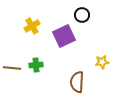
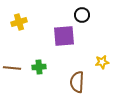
yellow cross: moved 13 px left, 4 px up; rotated 14 degrees clockwise
purple square: rotated 20 degrees clockwise
green cross: moved 3 px right, 2 px down
